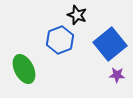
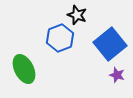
blue hexagon: moved 2 px up
purple star: rotated 14 degrees clockwise
